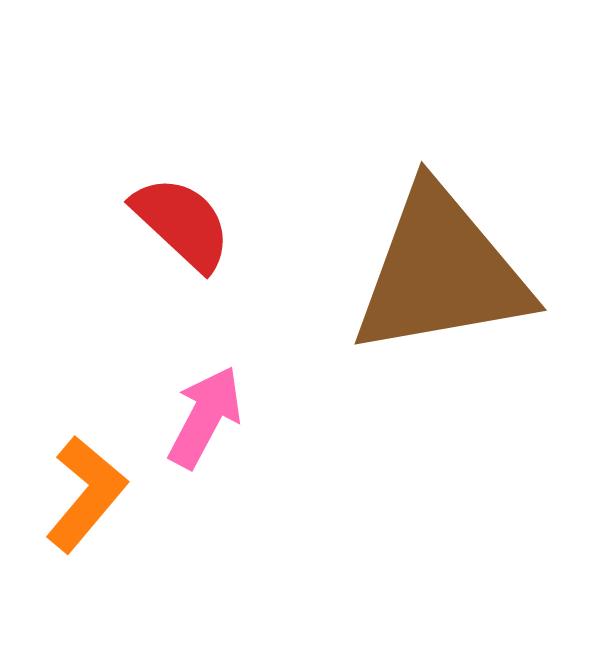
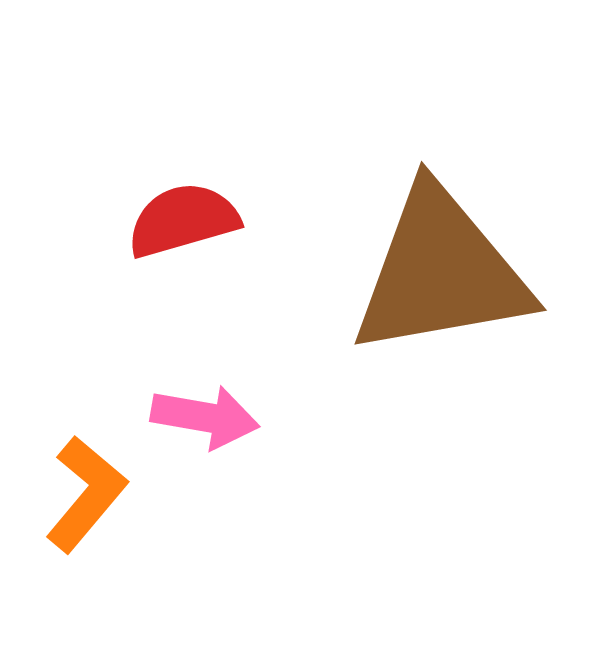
red semicircle: moved 1 px right, 3 px up; rotated 59 degrees counterclockwise
pink arrow: rotated 72 degrees clockwise
